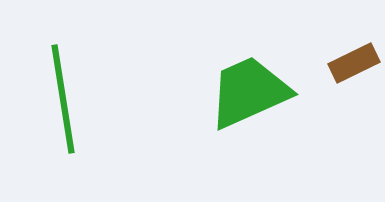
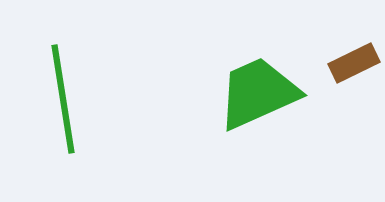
green trapezoid: moved 9 px right, 1 px down
